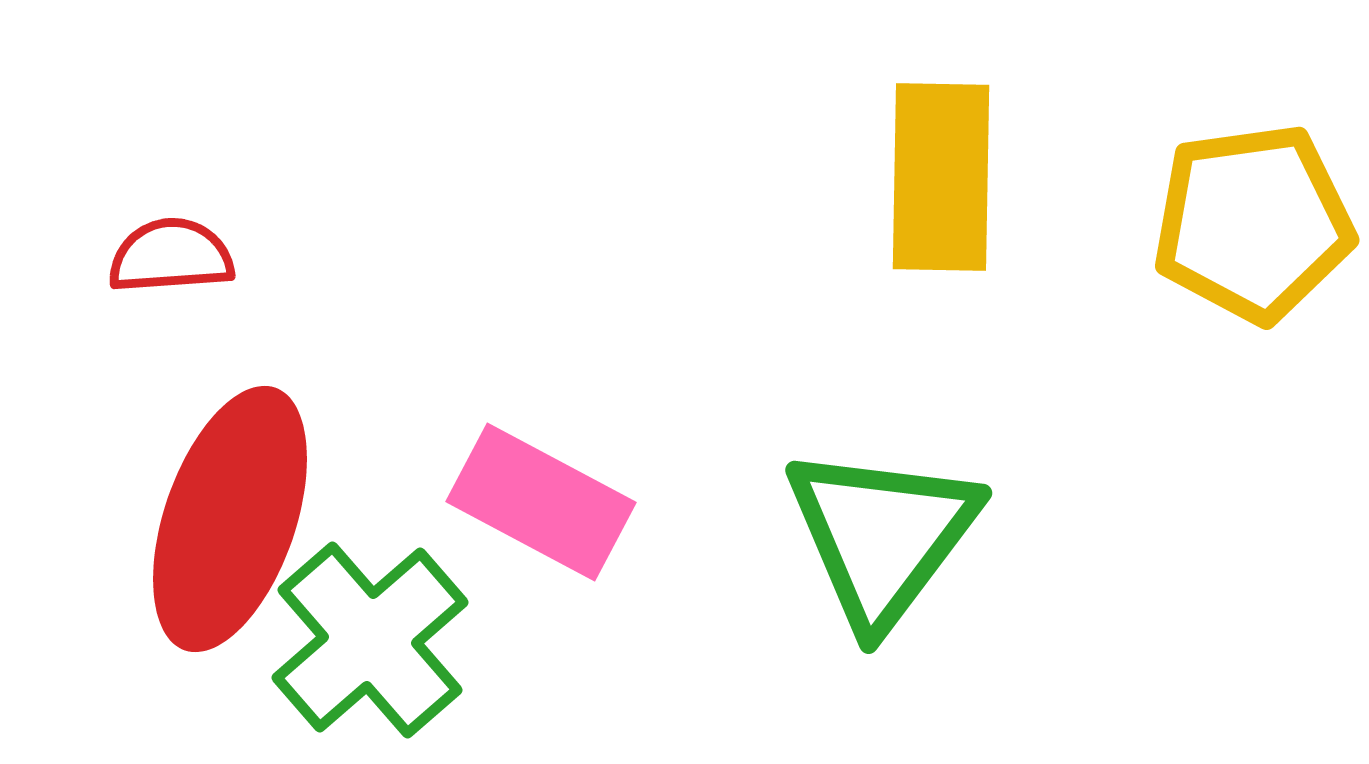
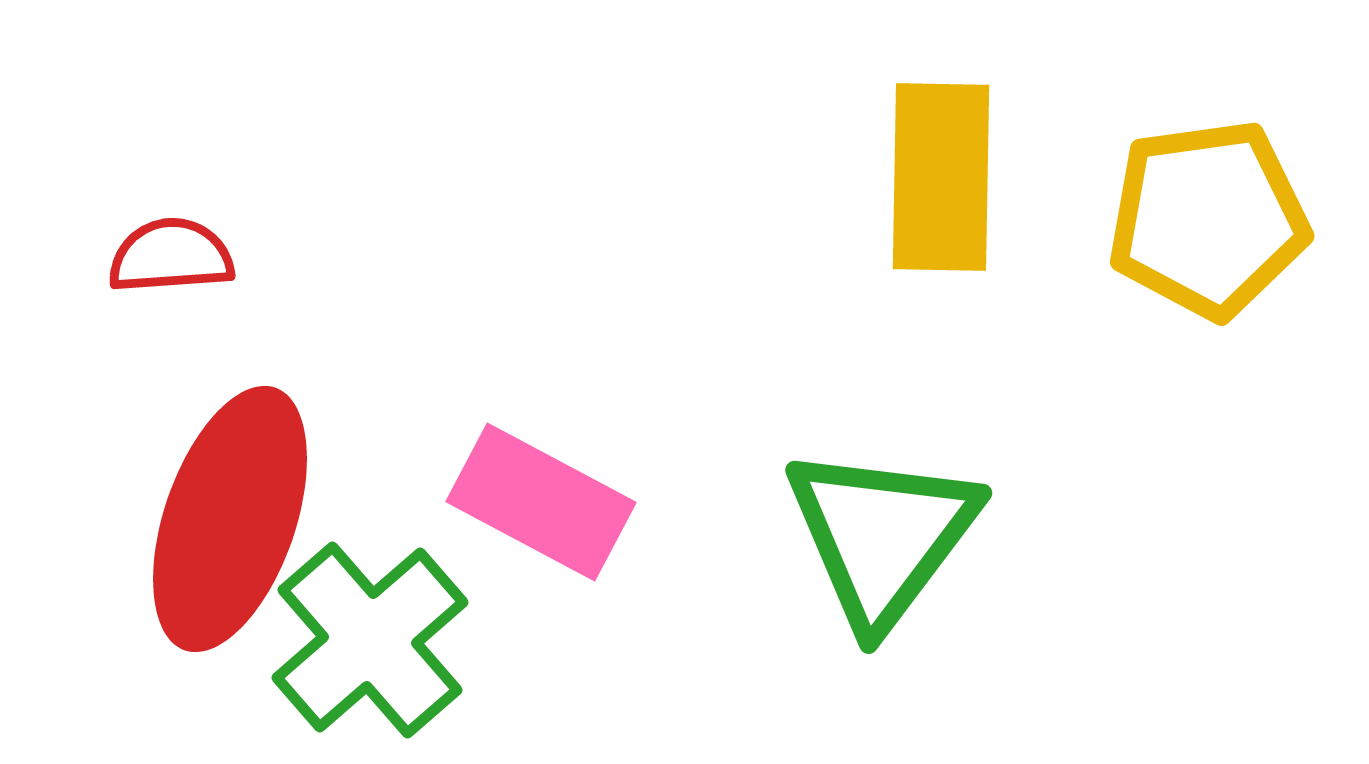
yellow pentagon: moved 45 px left, 4 px up
